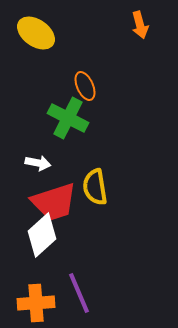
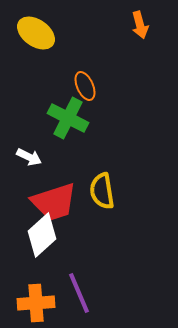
white arrow: moved 9 px left, 6 px up; rotated 15 degrees clockwise
yellow semicircle: moved 7 px right, 4 px down
